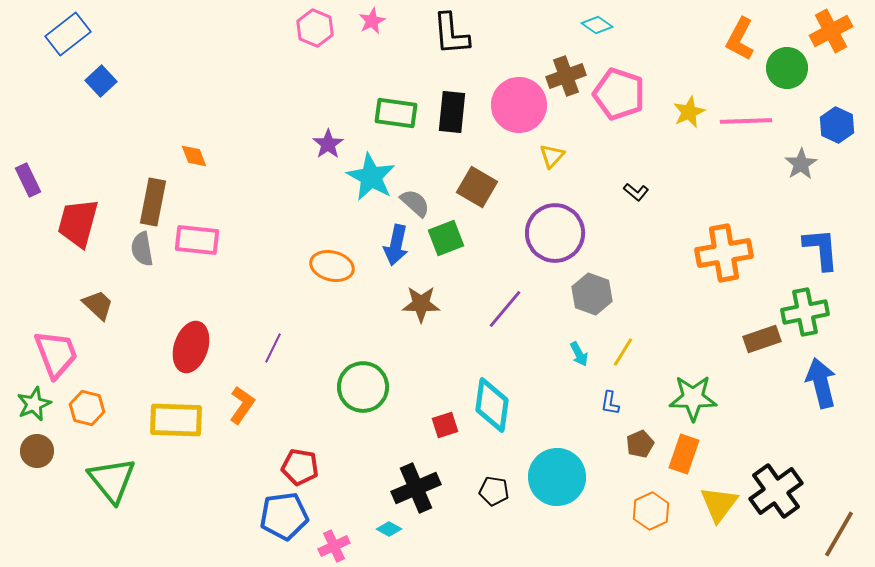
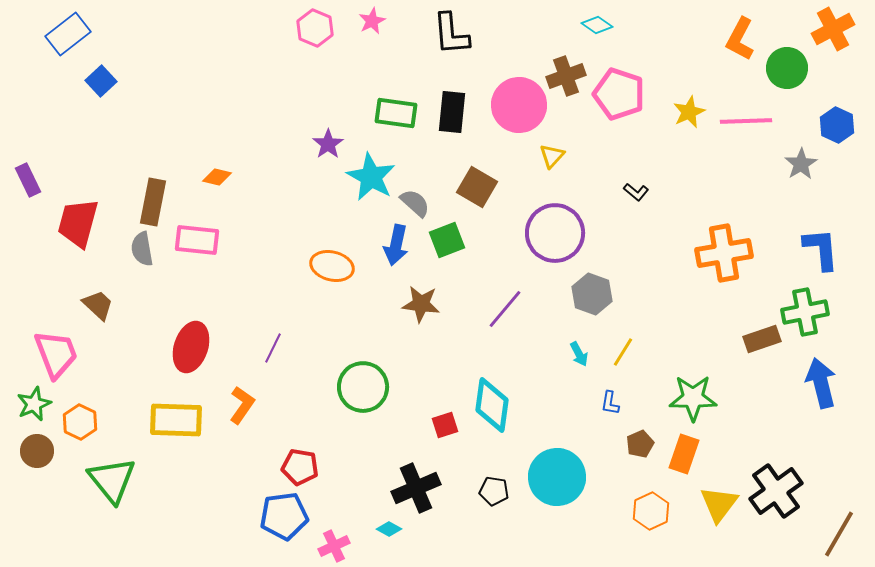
orange cross at (831, 31): moved 2 px right, 2 px up
orange diamond at (194, 156): moved 23 px right, 21 px down; rotated 56 degrees counterclockwise
green square at (446, 238): moved 1 px right, 2 px down
brown star at (421, 304): rotated 6 degrees clockwise
orange hexagon at (87, 408): moved 7 px left, 14 px down; rotated 12 degrees clockwise
